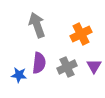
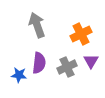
purple triangle: moved 3 px left, 5 px up
